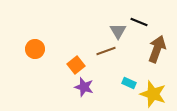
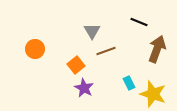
gray triangle: moved 26 px left
cyan rectangle: rotated 40 degrees clockwise
purple star: moved 1 px down; rotated 12 degrees clockwise
